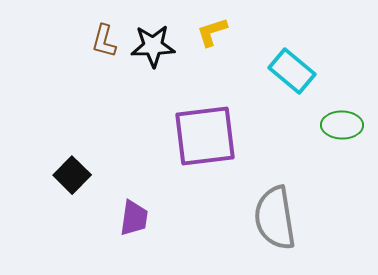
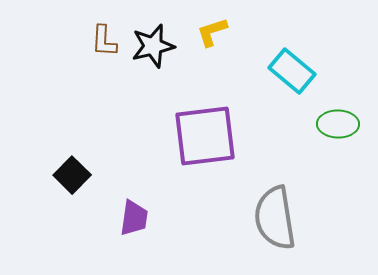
brown L-shape: rotated 12 degrees counterclockwise
black star: rotated 12 degrees counterclockwise
green ellipse: moved 4 px left, 1 px up
